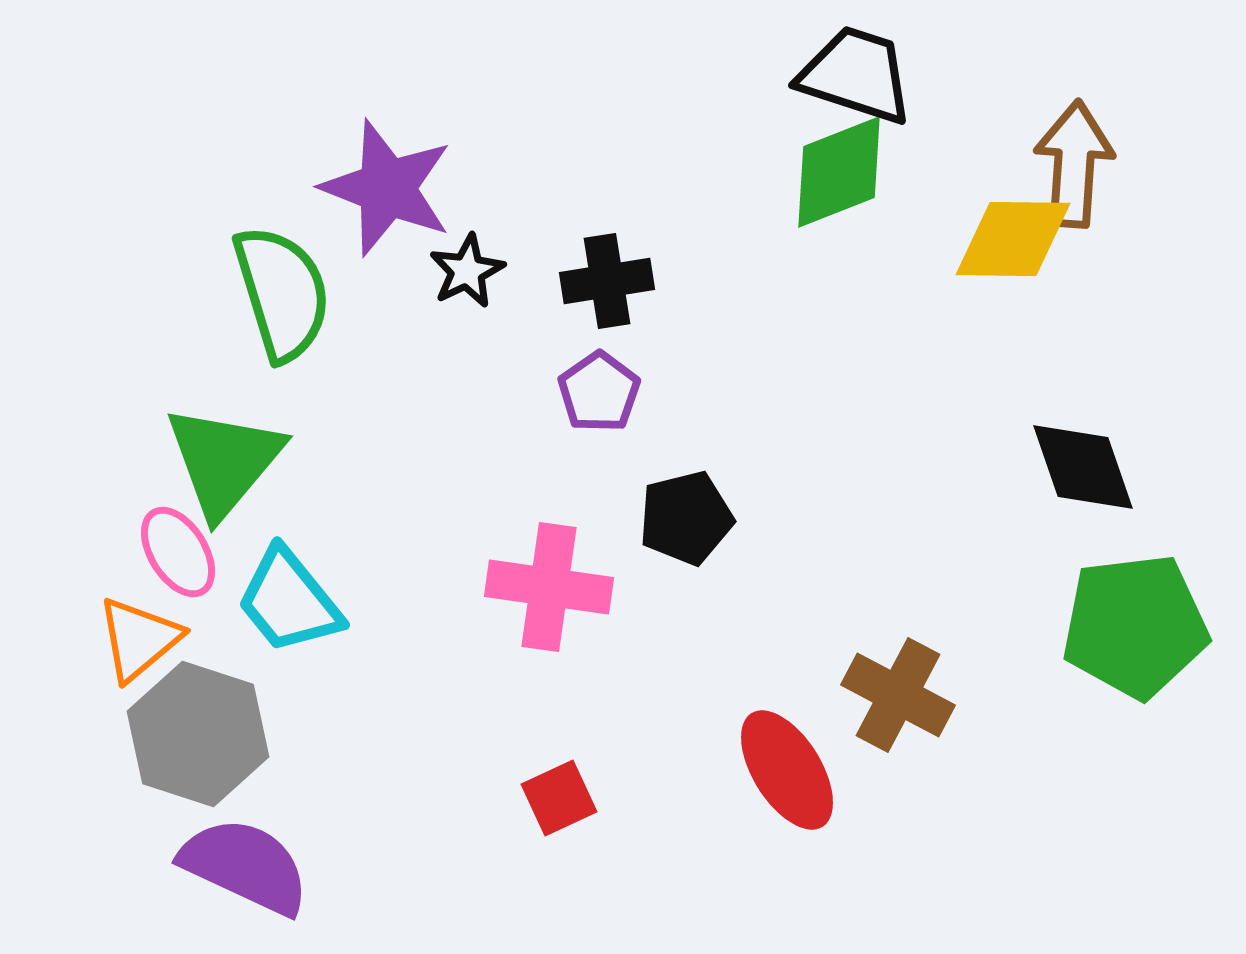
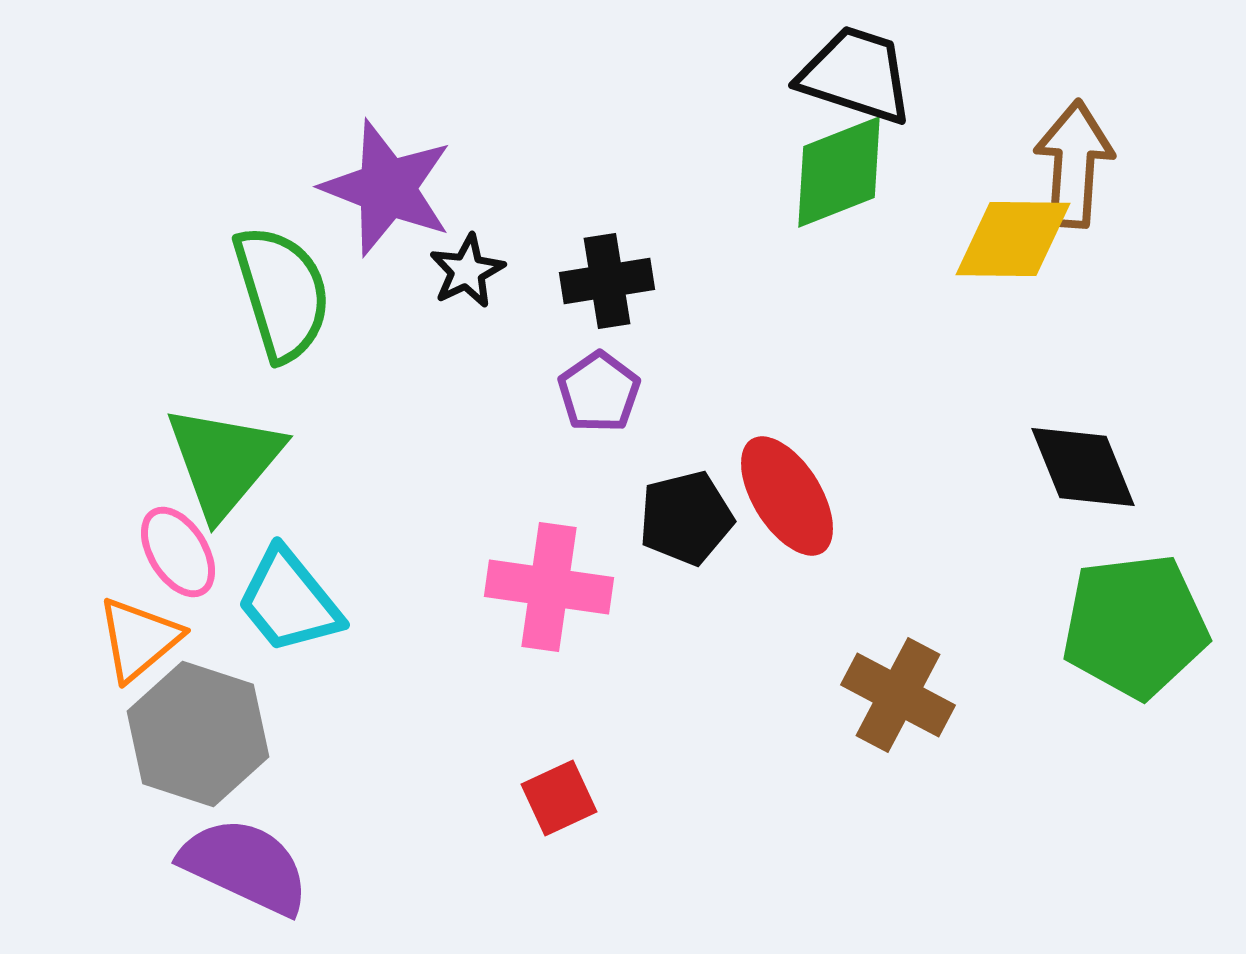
black diamond: rotated 3 degrees counterclockwise
red ellipse: moved 274 px up
